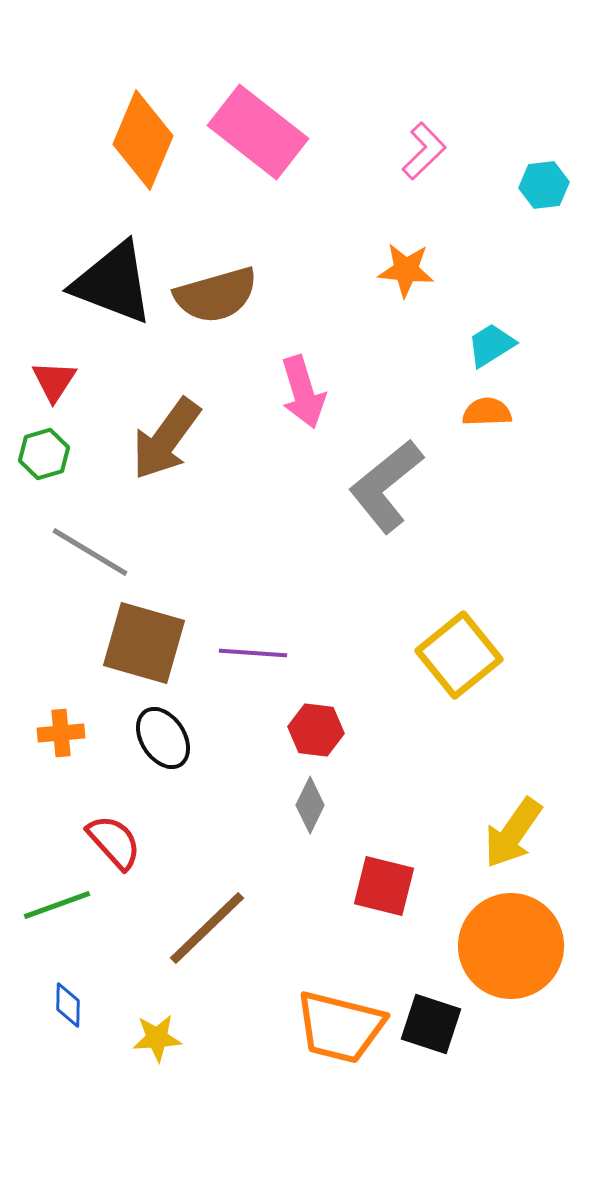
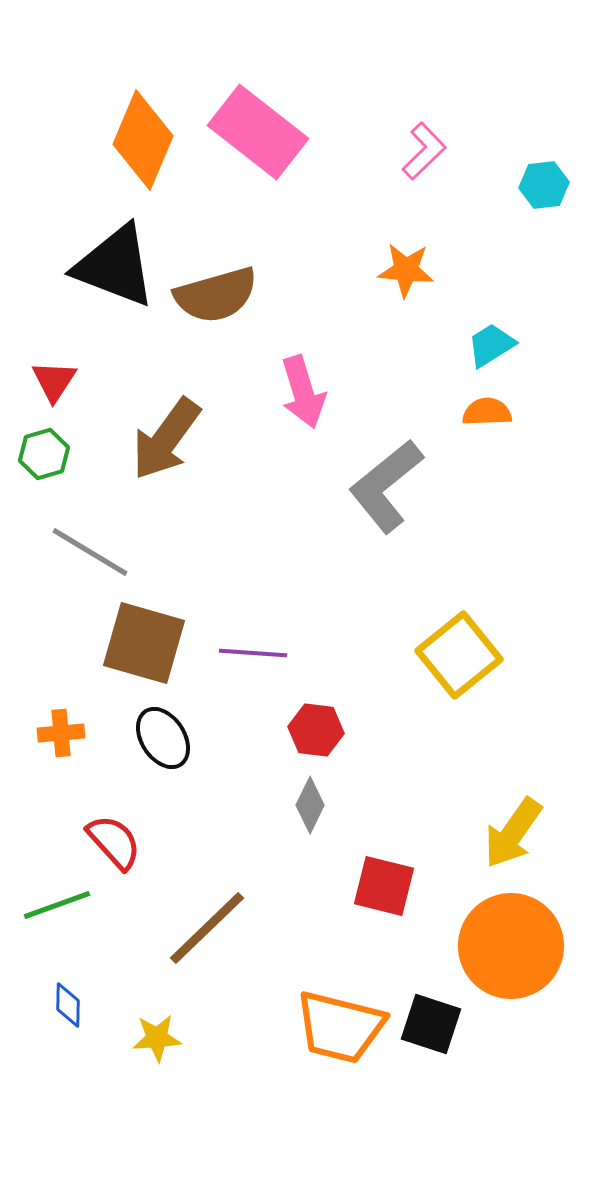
black triangle: moved 2 px right, 17 px up
